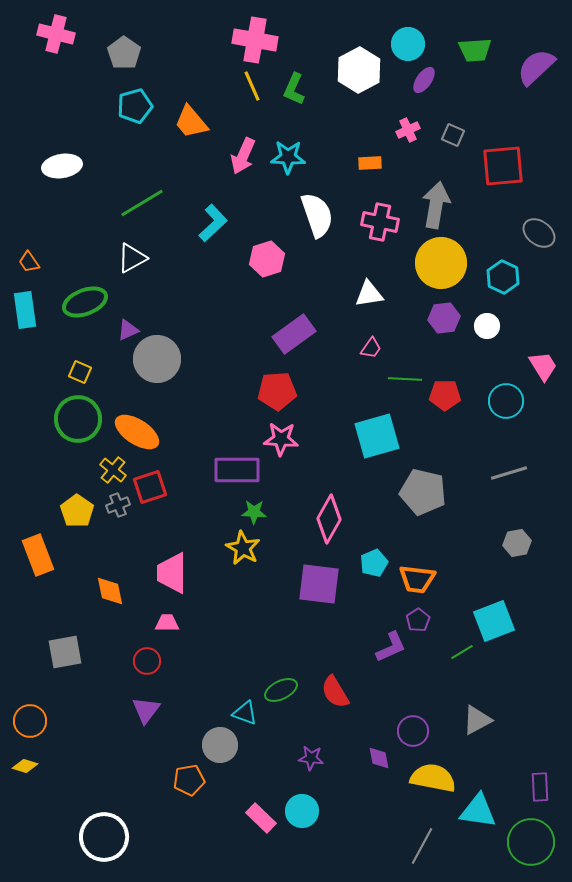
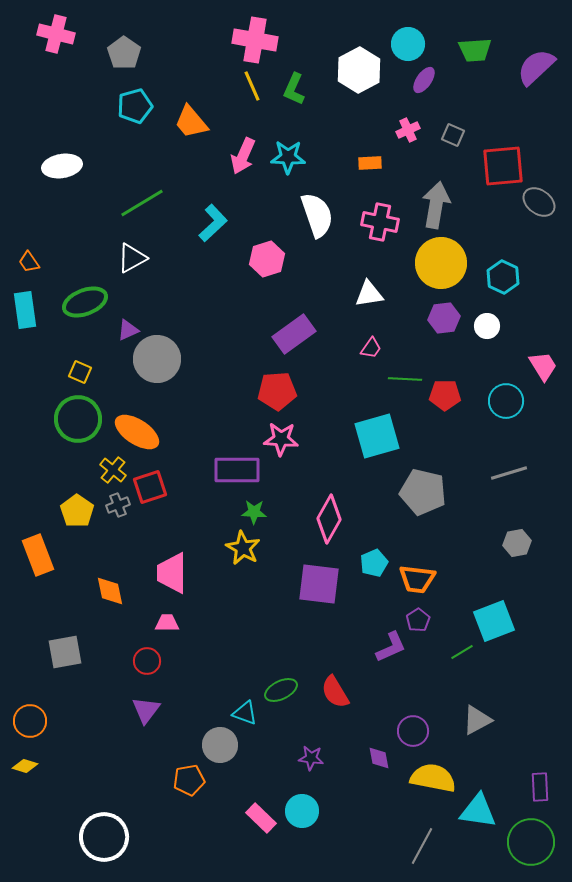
gray ellipse at (539, 233): moved 31 px up
